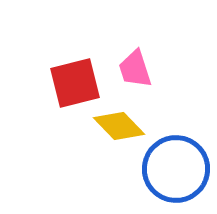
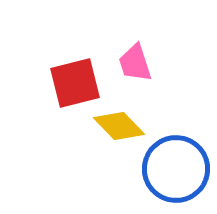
pink trapezoid: moved 6 px up
